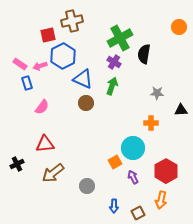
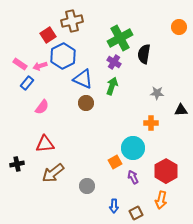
red square: rotated 21 degrees counterclockwise
blue rectangle: rotated 56 degrees clockwise
black cross: rotated 16 degrees clockwise
brown square: moved 2 px left
